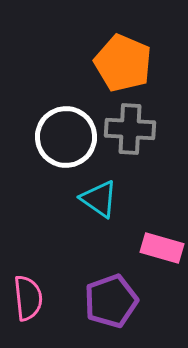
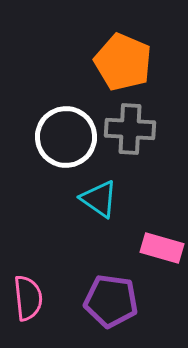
orange pentagon: moved 1 px up
purple pentagon: rotated 28 degrees clockwise
